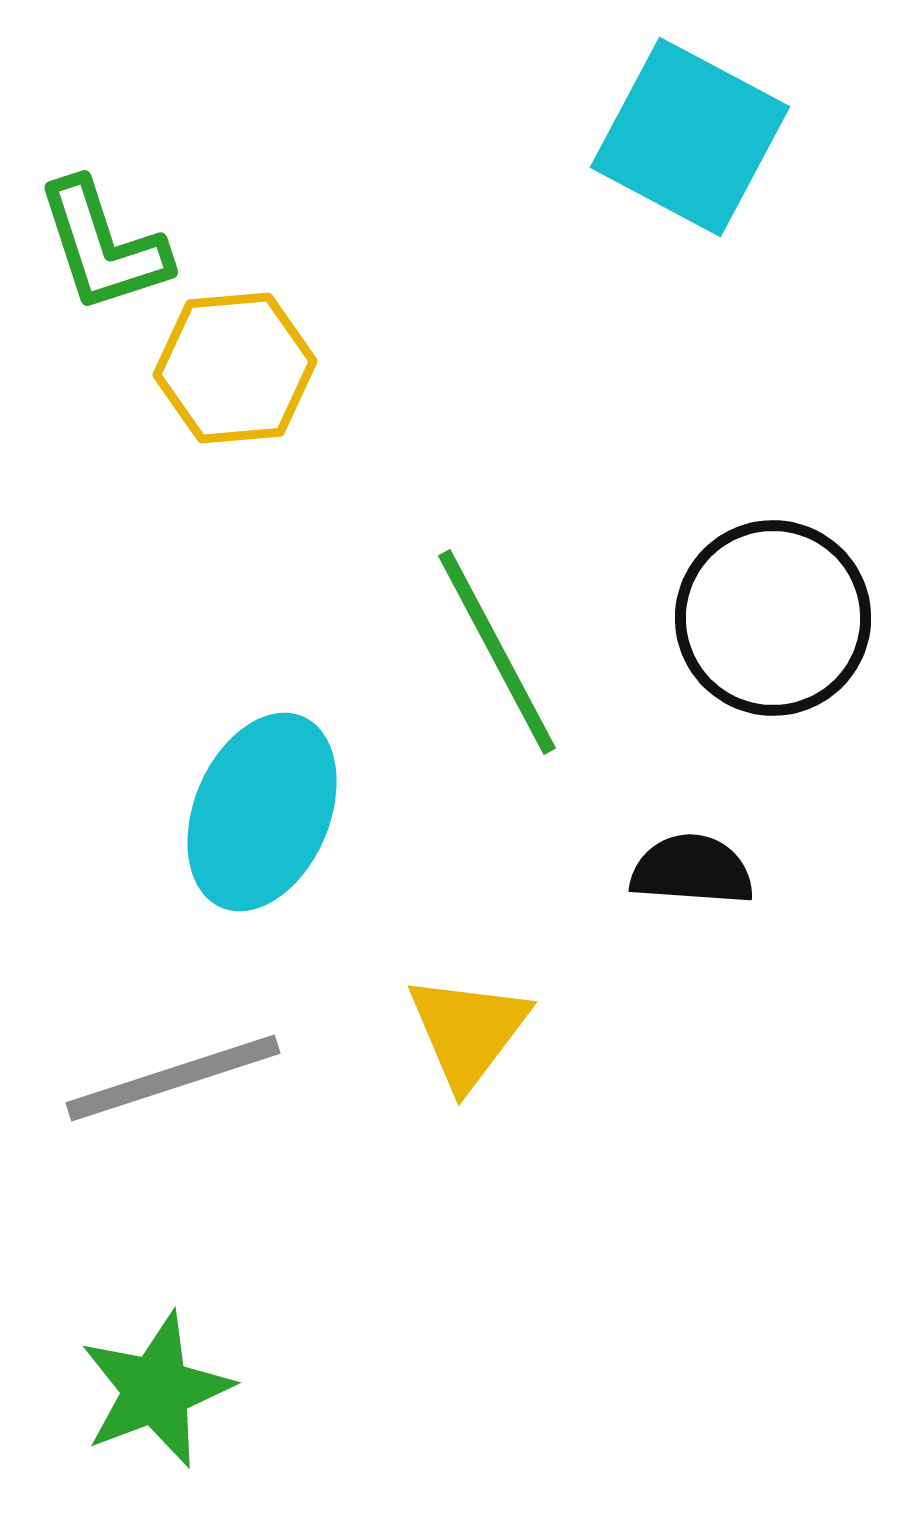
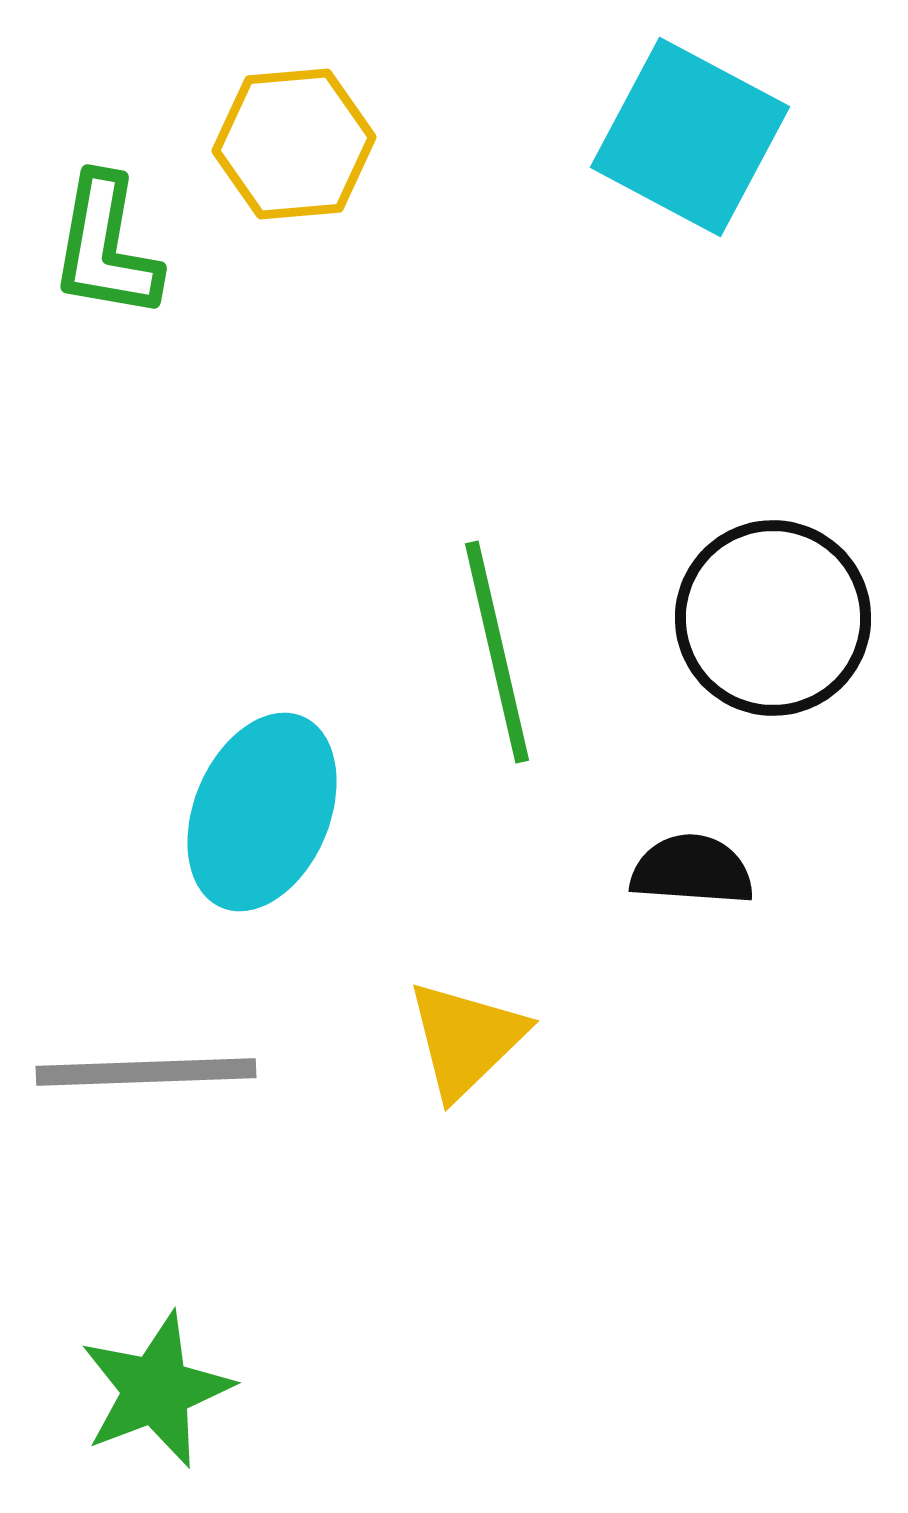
green L-shape: moved 3 px right, 1 px down; rotated 28 degrees clockwise
yellow hexagon: moved 59 px right, 224 px up
green line: rotated 15 degrees clockwise
yellow triangle: moved 2 px left, 8 px down; rotated 9 degrees clockwise
gray line: moved 27 px left, 6 px up; rotated 16 degrees clockwise
